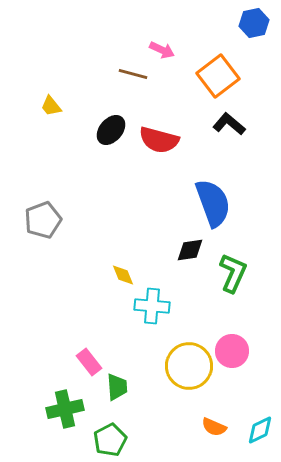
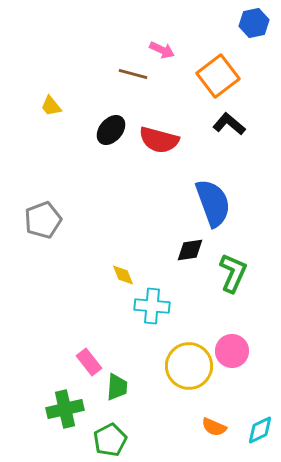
green trapezoid: rotated 8 degrees clockwise
